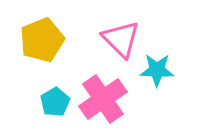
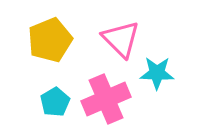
yellow pentagon: moved 8 px right
cyan star: moved 3 px down
pink cross: moved 3 px right; rotated 12 degrees clockwise
